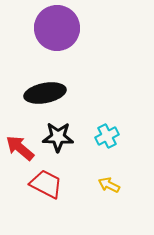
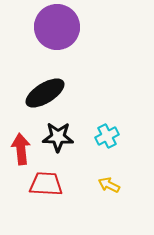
purple circle: moved 1 px up
black ellipse: rotated 21 degrees counterclockwise
red arrow: moved 1 px right, 1 px down; rotated 44 degrees clockwise
red trapezoid: rotated 24 degrees counterclockwise
